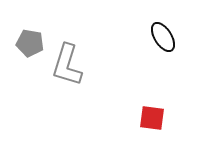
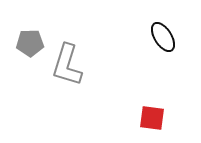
gray pentagon: rotated 12 degrees counterclockwise
